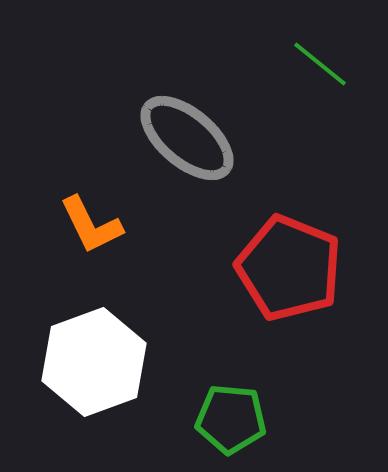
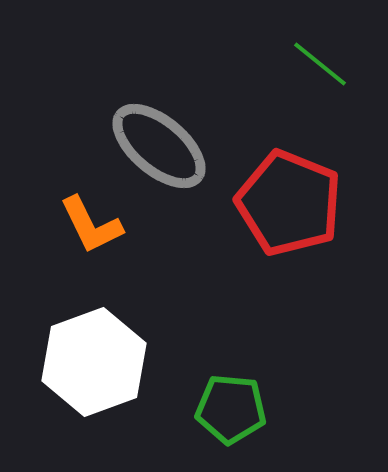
gray ellipse: moved 28 px left, 8 px down
red pentagon: moved 65 px up
green pentagon: moved 10 px up
